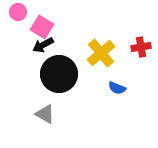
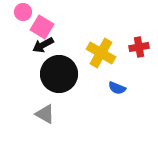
pink circle: moved 5 px right
red cross: moved 2 px left
yellow cross: rotated 20 degrees counterclockwise
